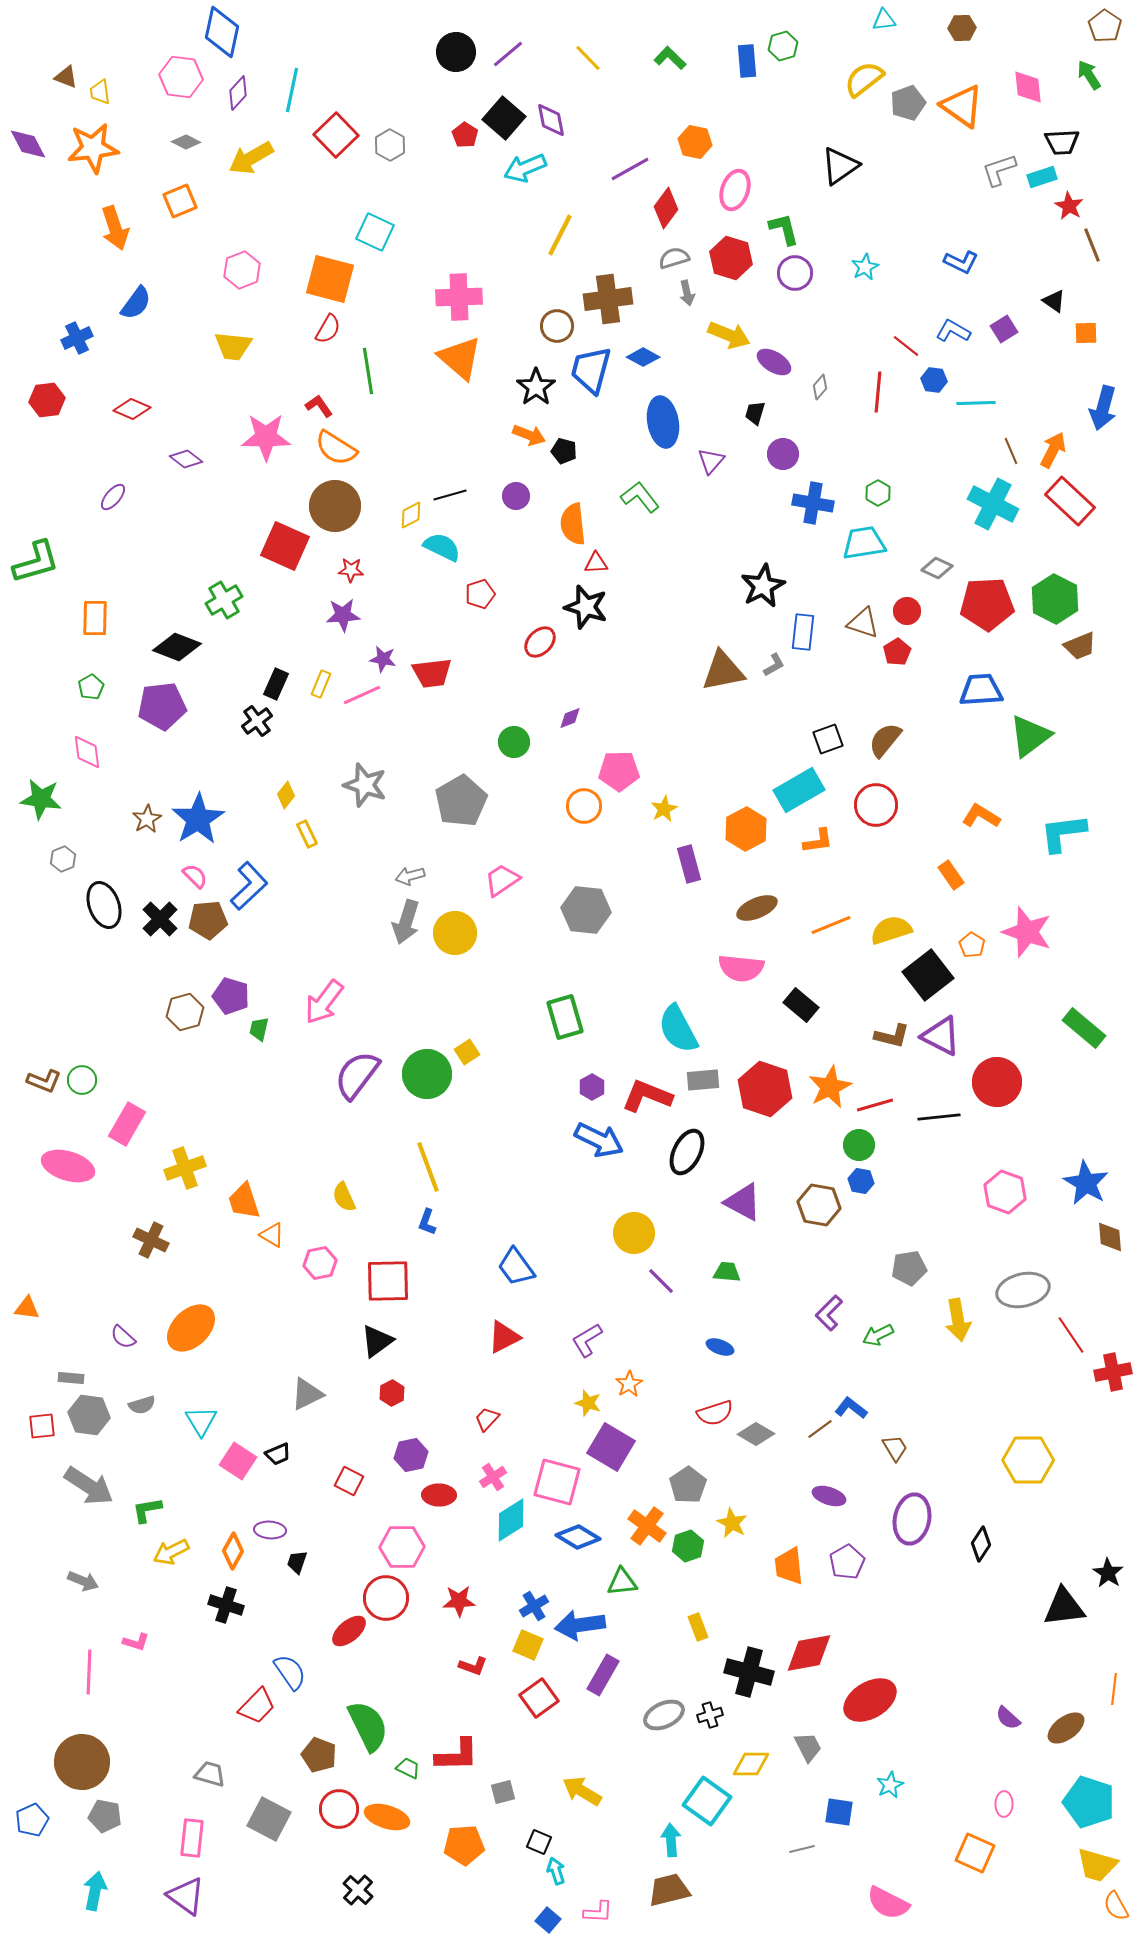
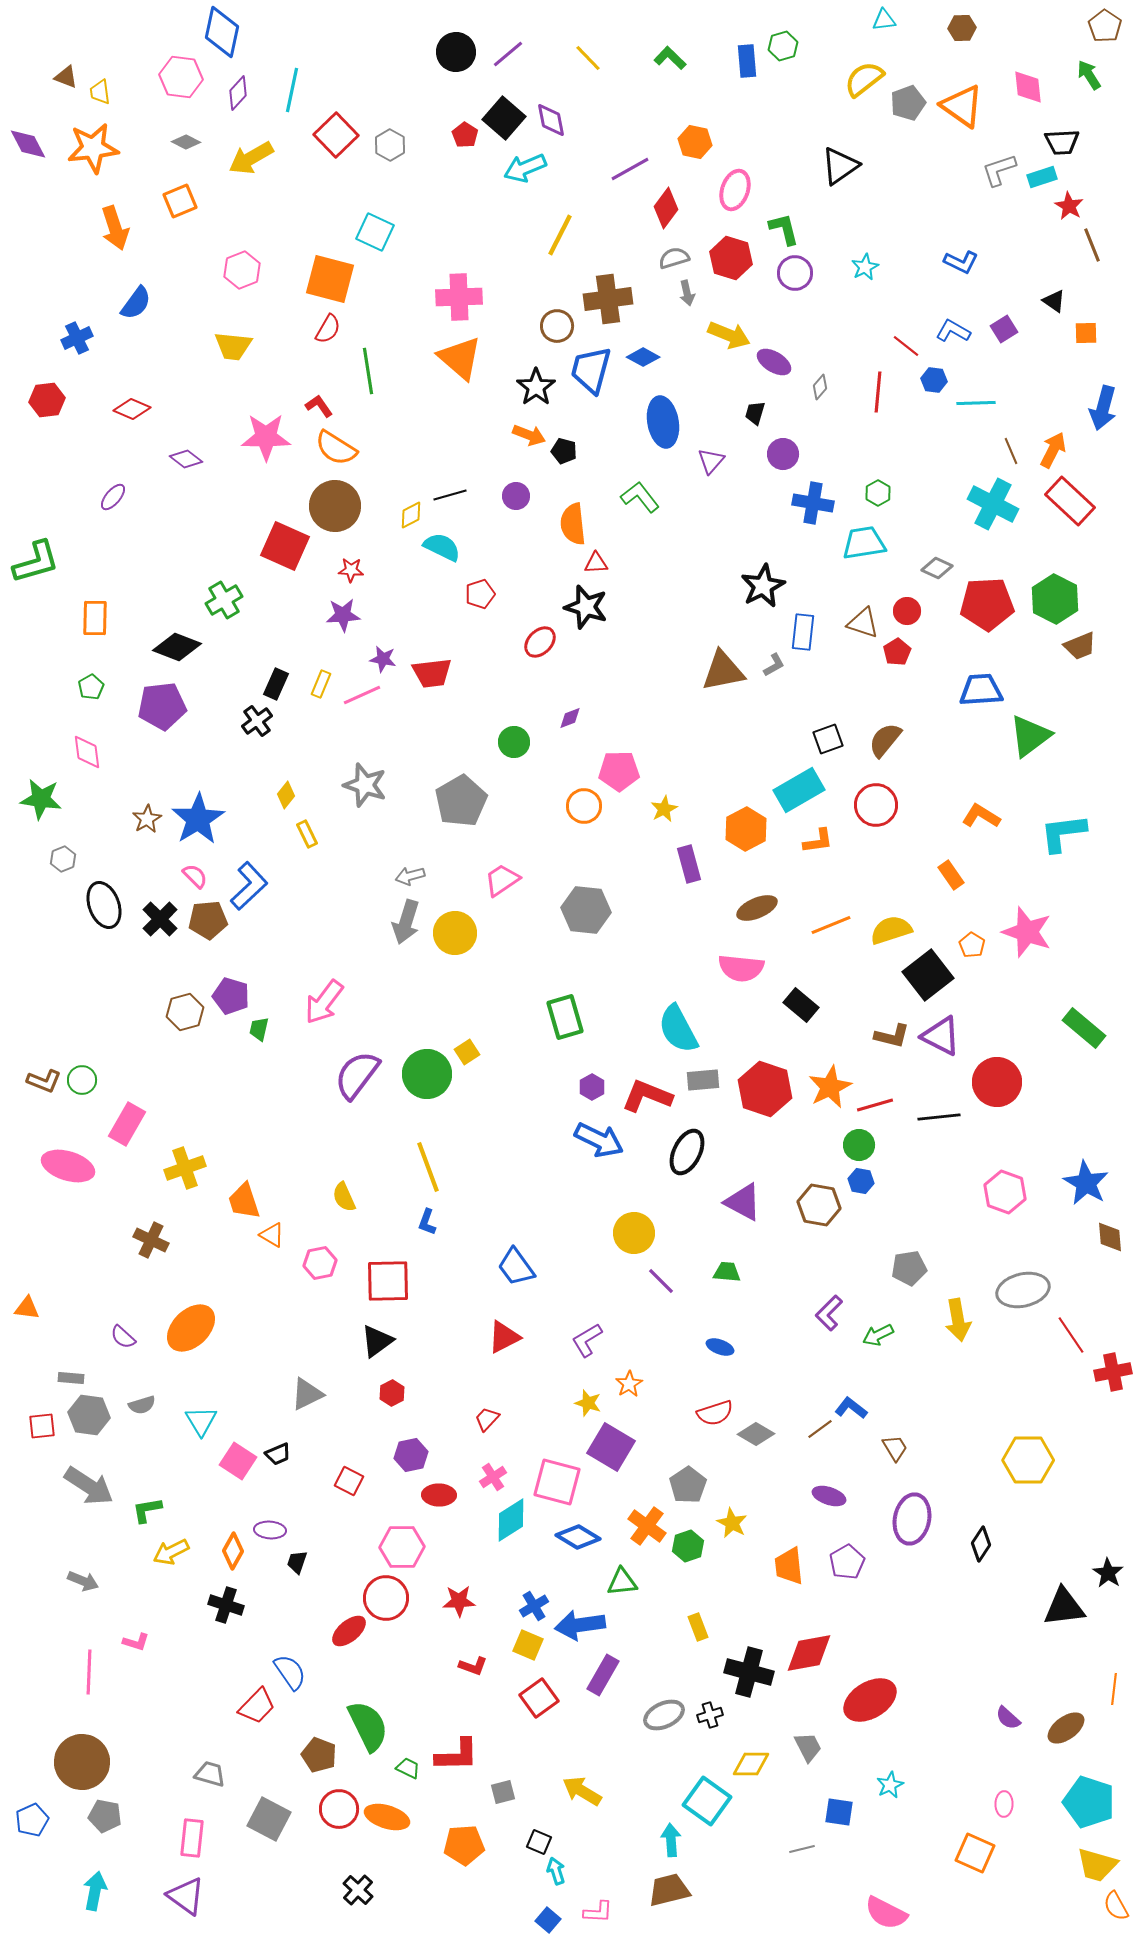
pink semicircle at (888, 1903): moved 2 px left, 10 px down
